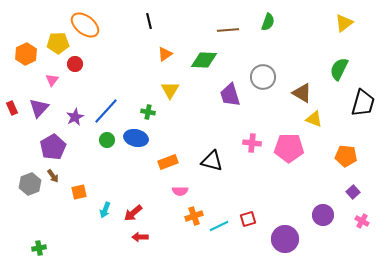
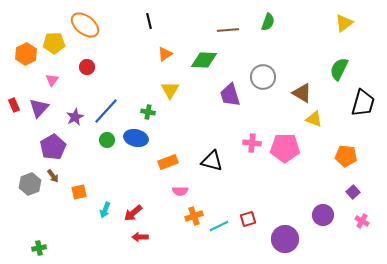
yellow pentagon at (58, 43): moved 4 px left
red circle at (75, 64): moved 12 px right, 3 px down
red rectangle at (12, 108): moved 2 px right, 3 px up
pink pentagon at (289, 148): moved 4 px left
